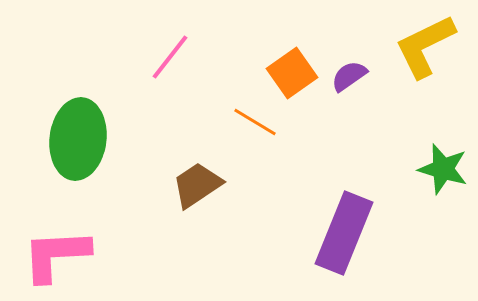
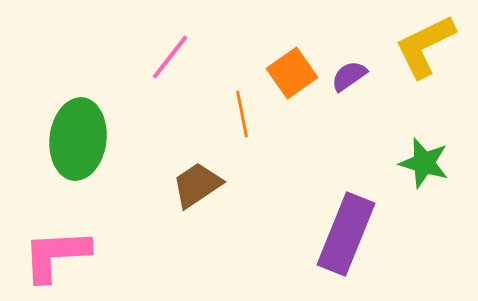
orange line: moved 13 px left, 8 px up; rotated 48 degrees clockwise
green star: moved 19 px left, 6 px up
purple rectangle: moved 2 px right, 1 px down
